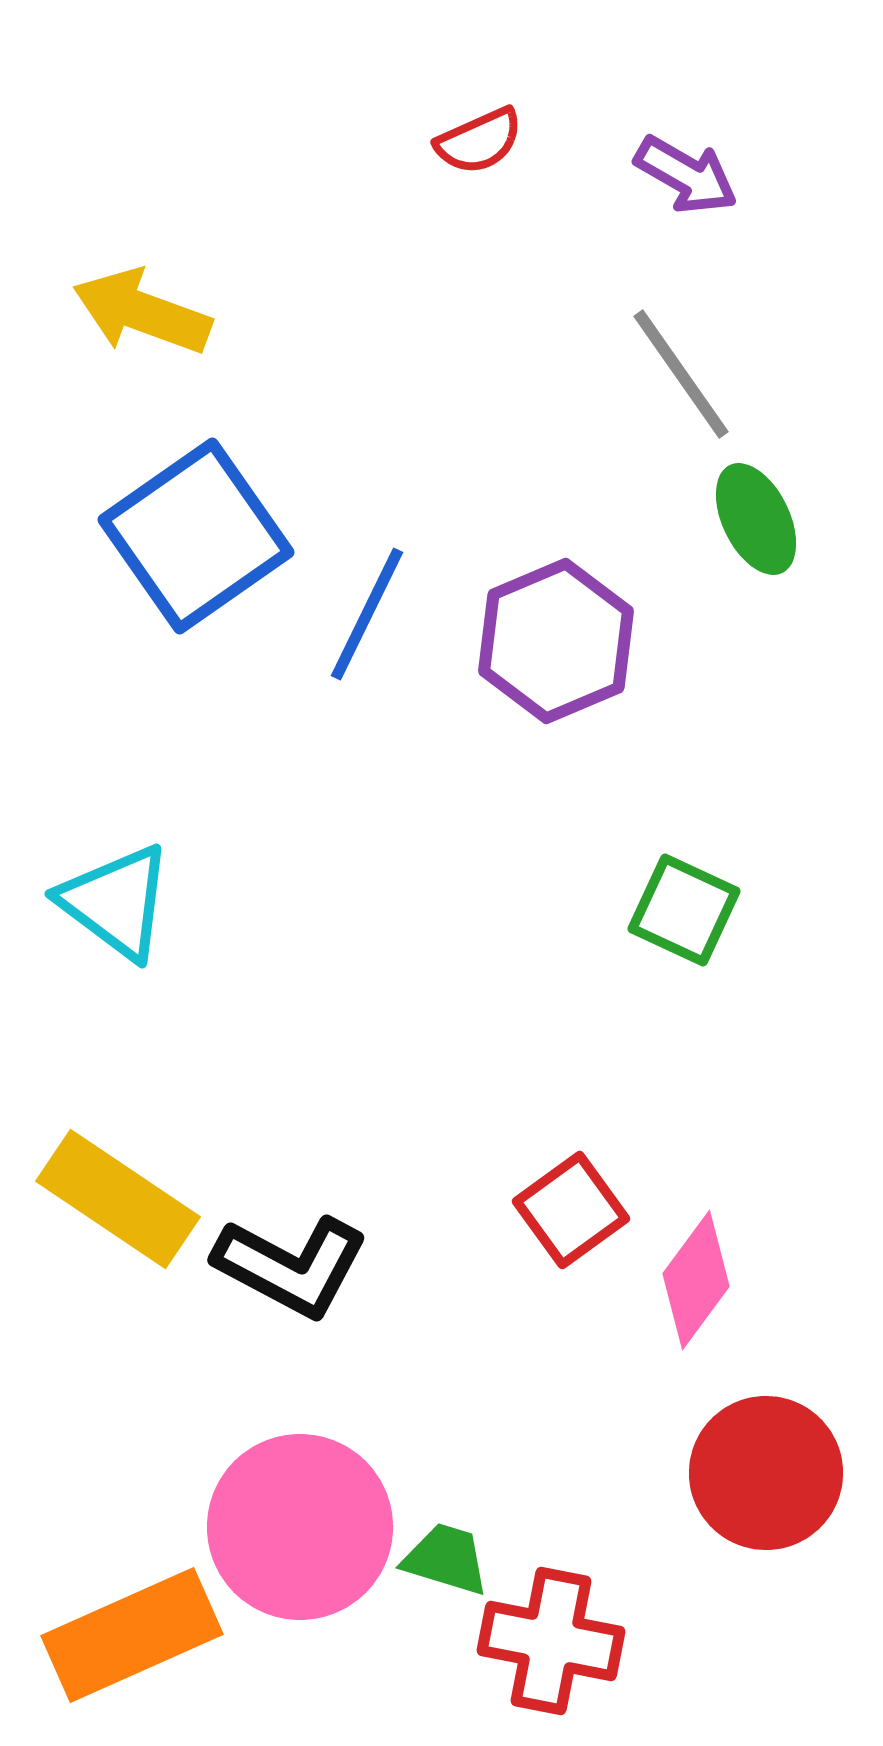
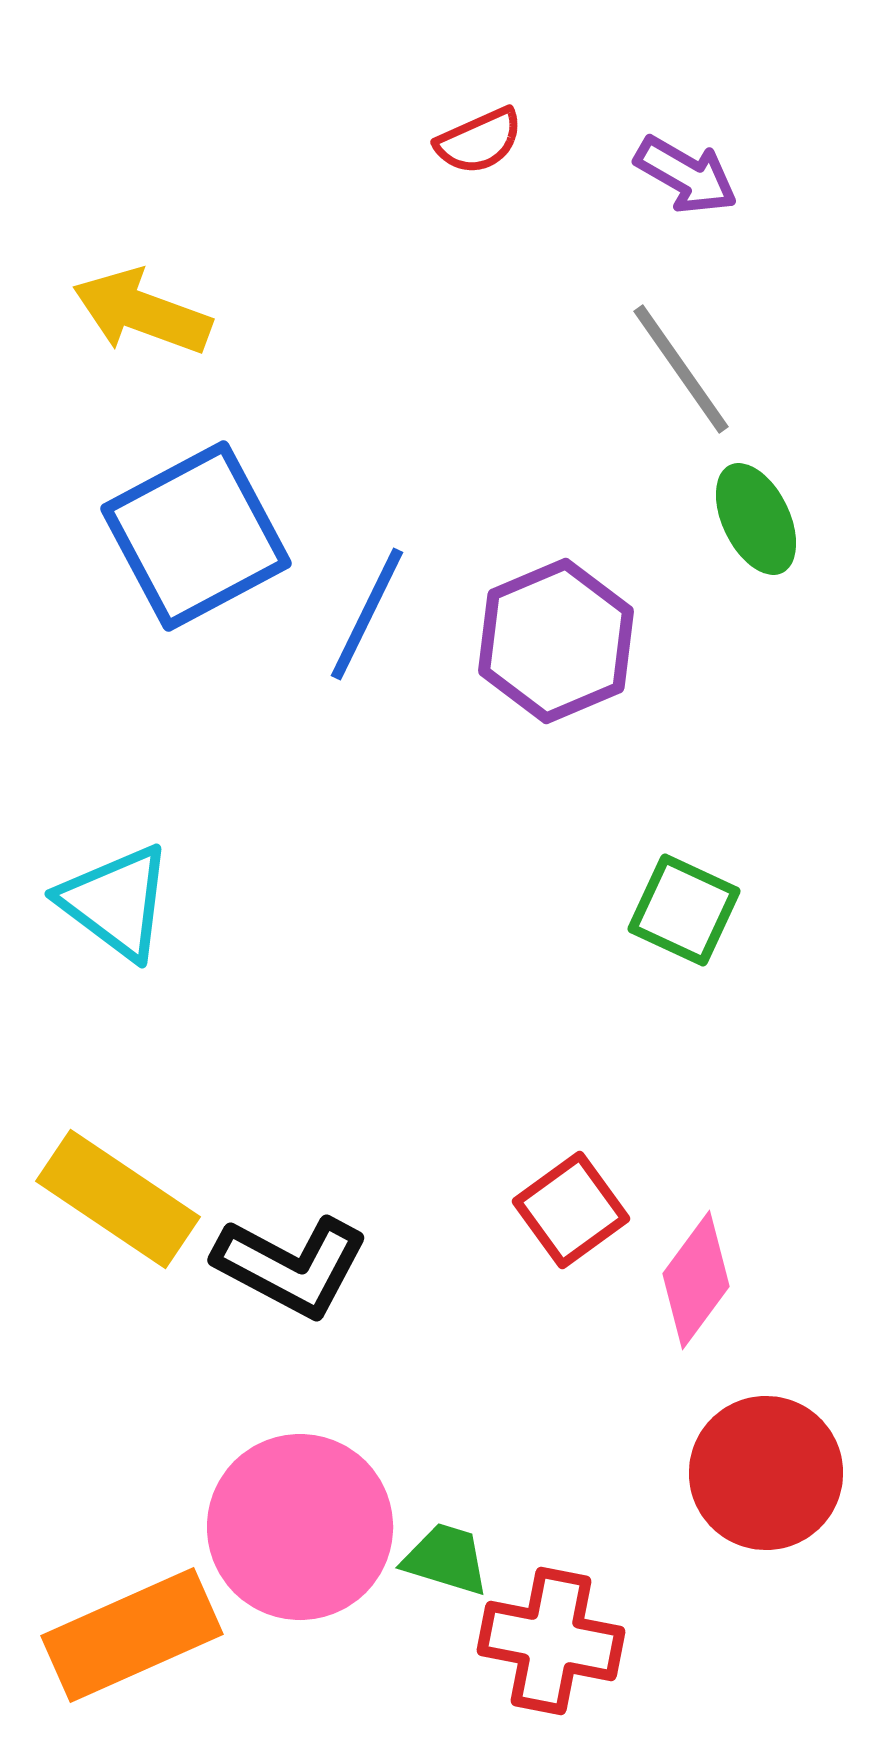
gray line: moved 5 px up
blue square: rotated 7 degrees clockwise
